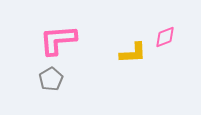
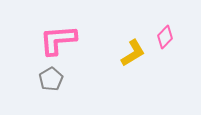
pink diamond: rotated 25 degrees counterclockwise
yellow L-shape: rotated 28 degrees counterclockwise
